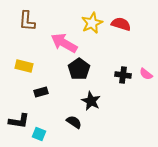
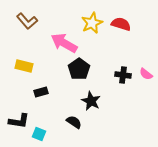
brown L-shape: rotated 45 degrees counterclockwise
